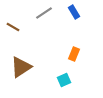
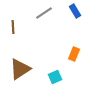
blue rectangle: moved 1 px right, 1 px up
brown line: rotated 56 degrees clockwise
brown triangle: moved 1 px left, 2 px down
cyan square: moved 9 px left, 3 px up
